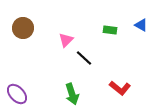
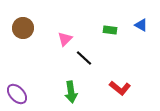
pink triangle: moved 1 px left, 1 px up
green arrow: moved 1 px left, 2 px up; rotated 10 degrees clockwise
